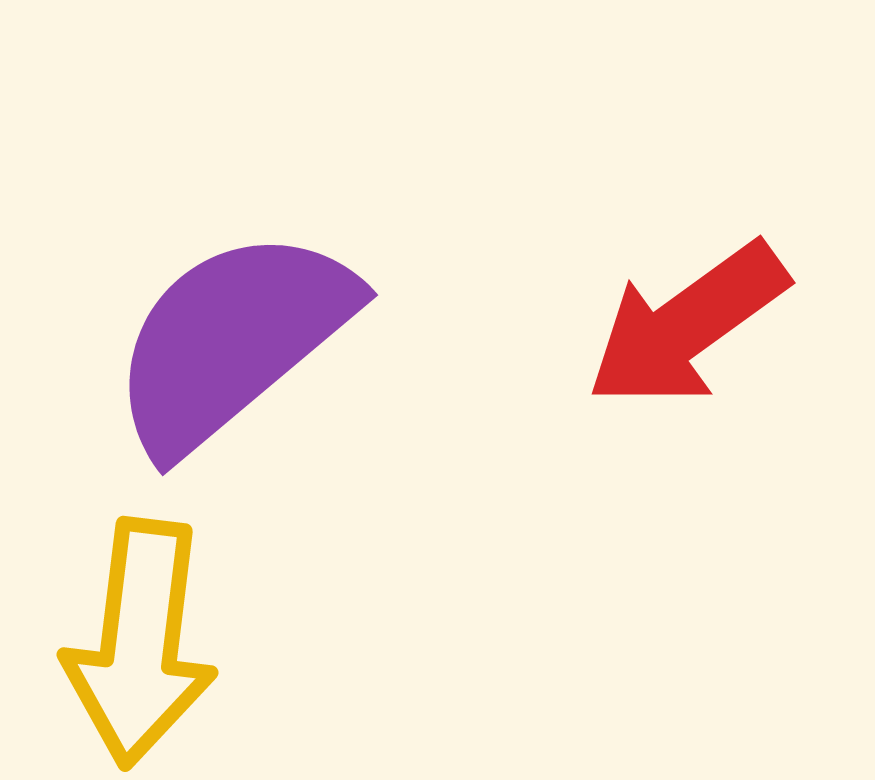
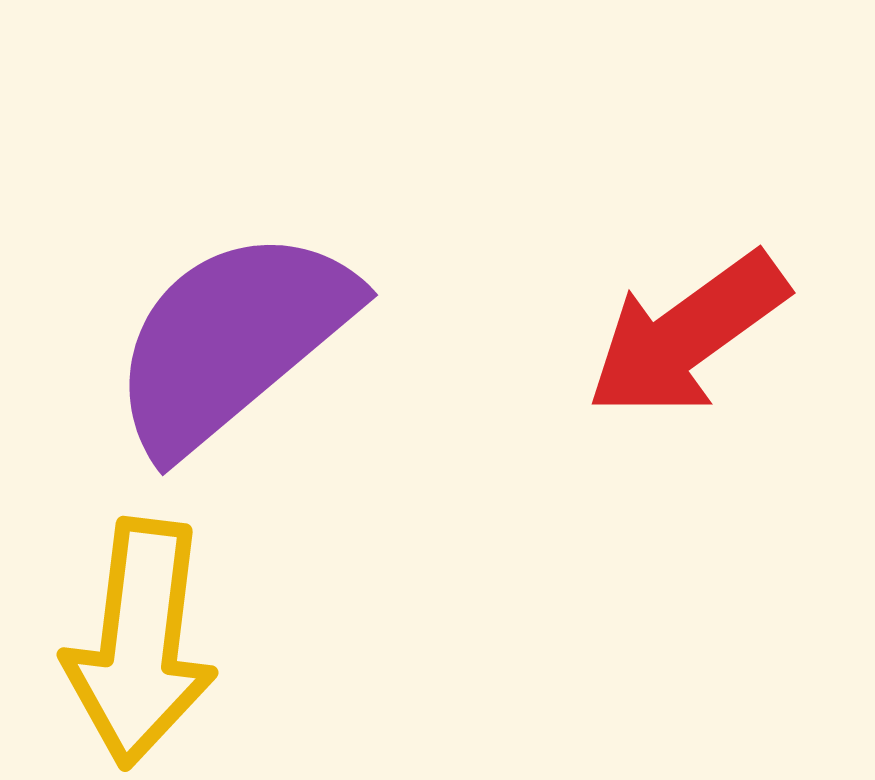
red arrow: moved 10 px down
